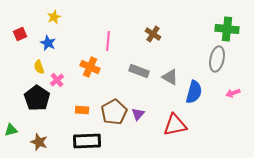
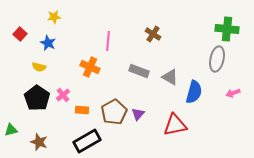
yellow star: rotated 16 degrees clockwise
red square: rotated 24 degrees counterclockwise
yellow semicircle: rotated 56 degrees counterclockwise
pink cross: moved 6 px right, 15 px down
black rectangle: rotated 28 degrees counterclockwise
